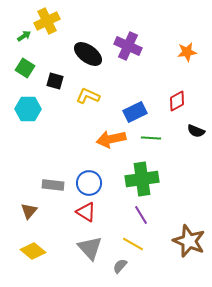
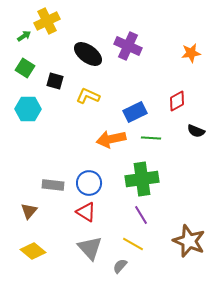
orange star: moved 4 px right, 1 px down
